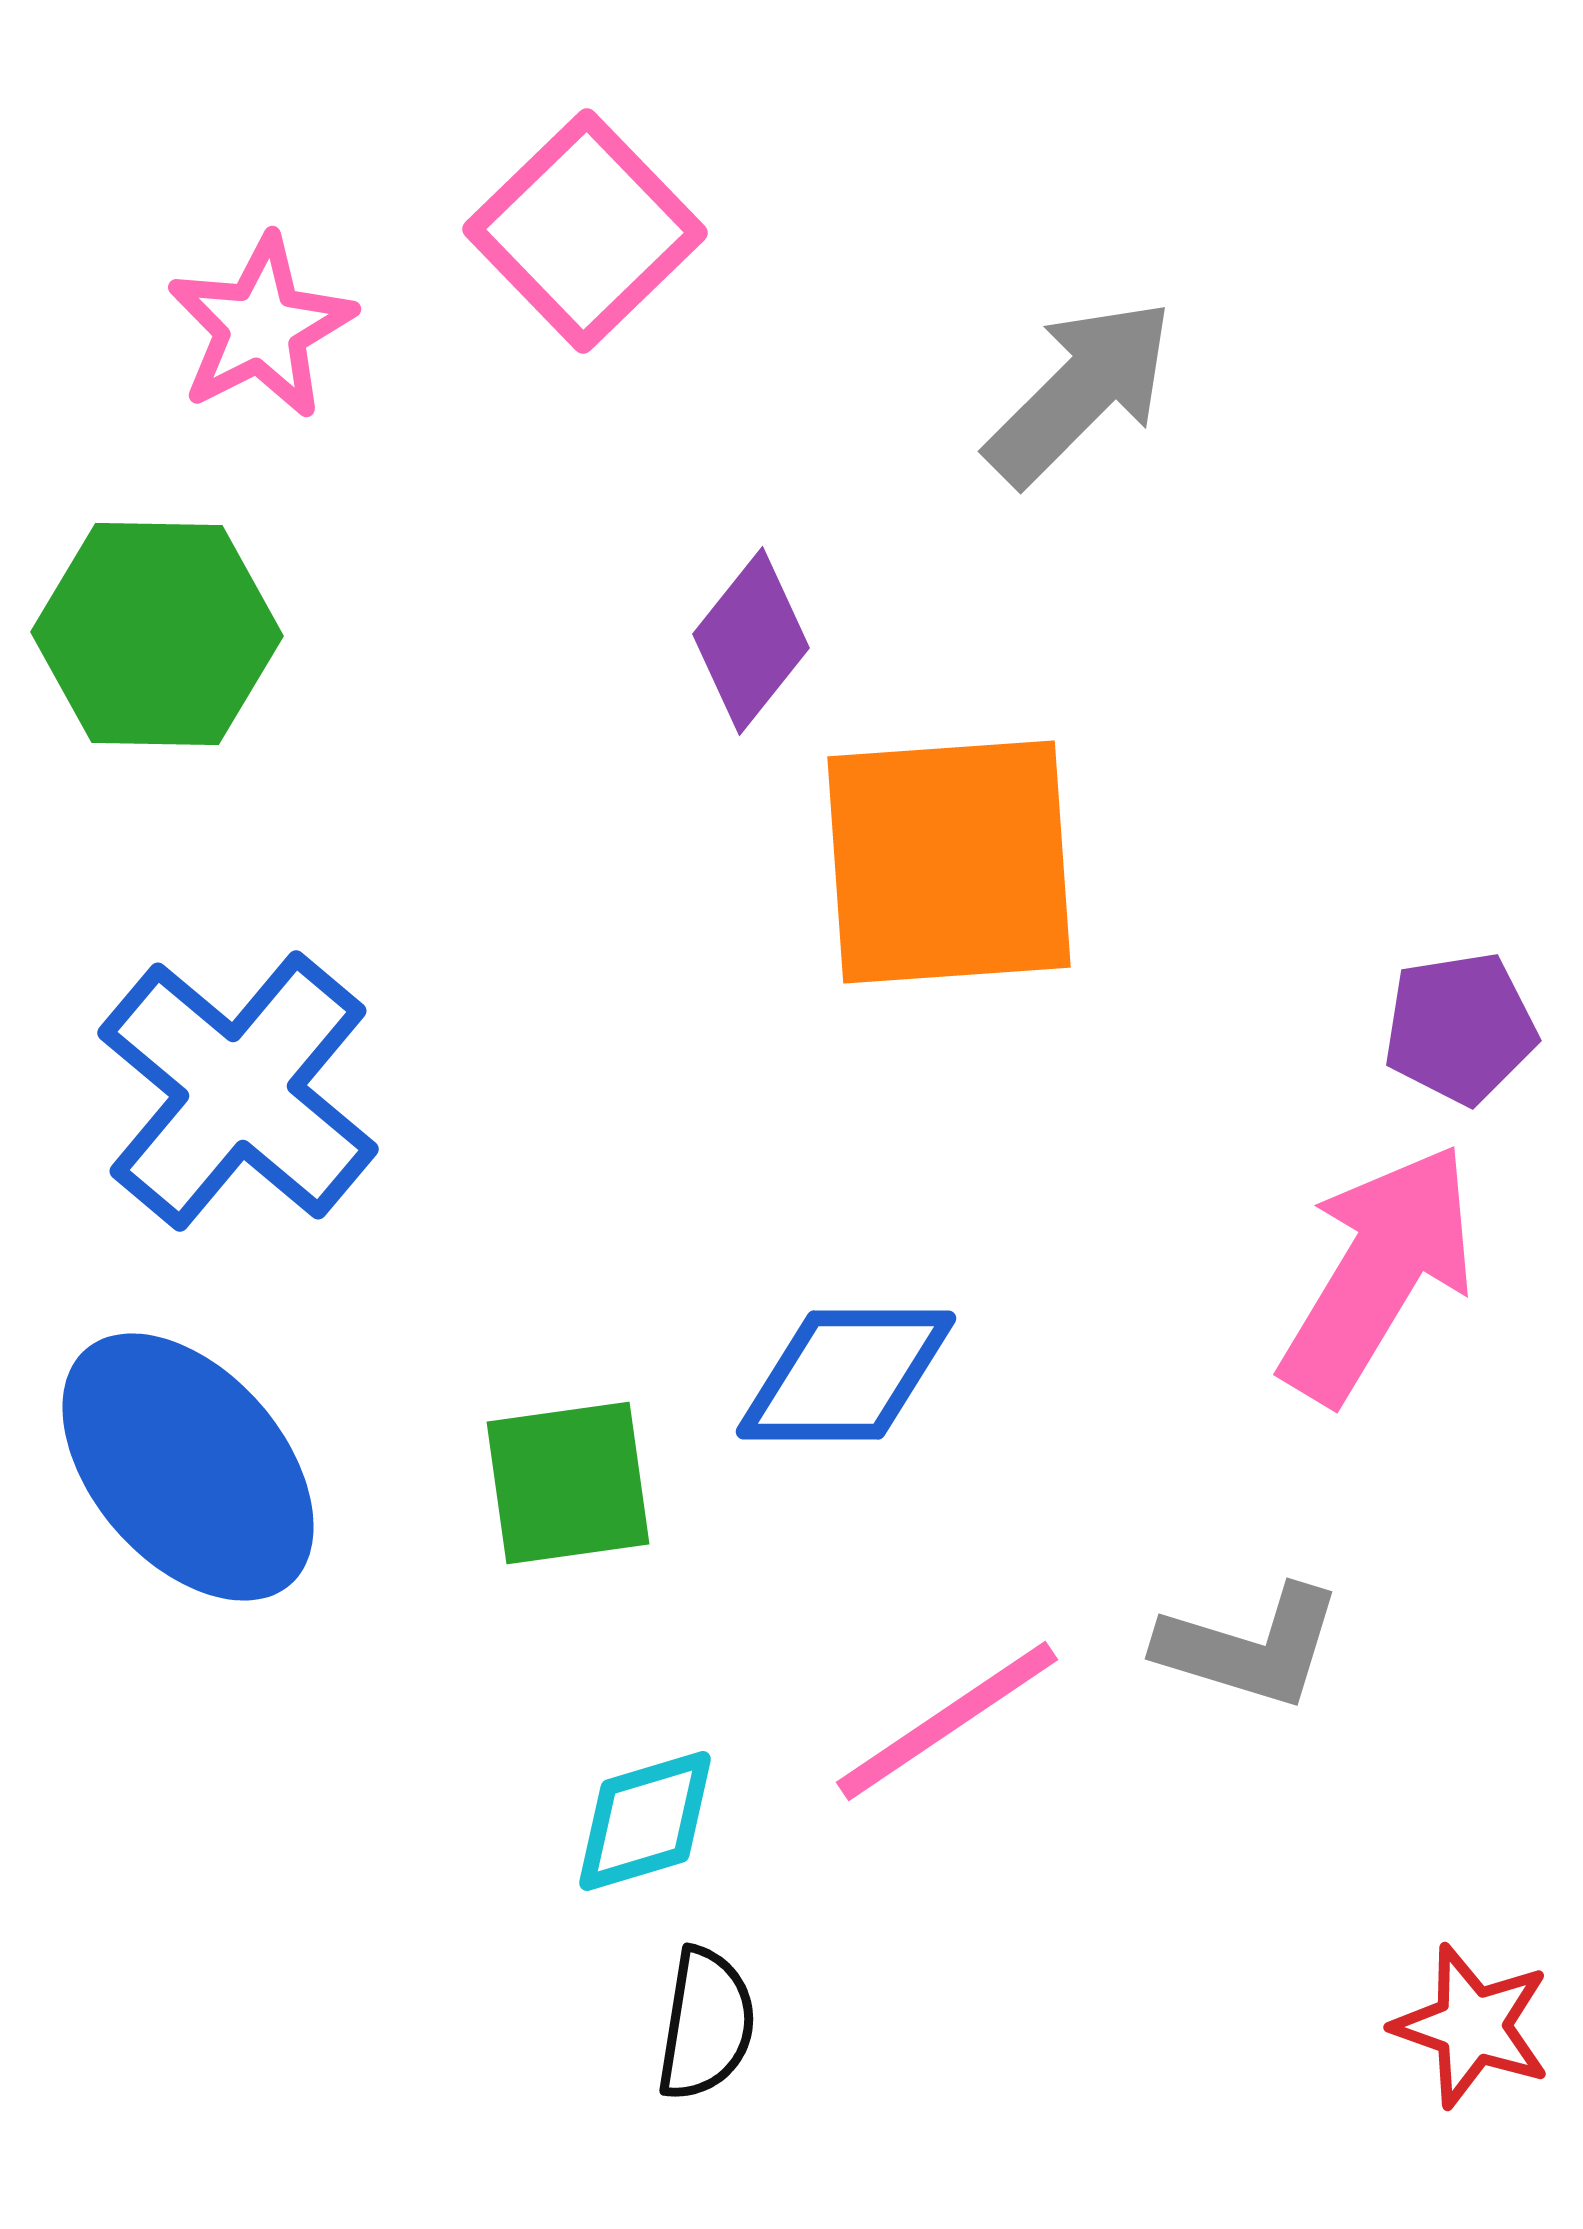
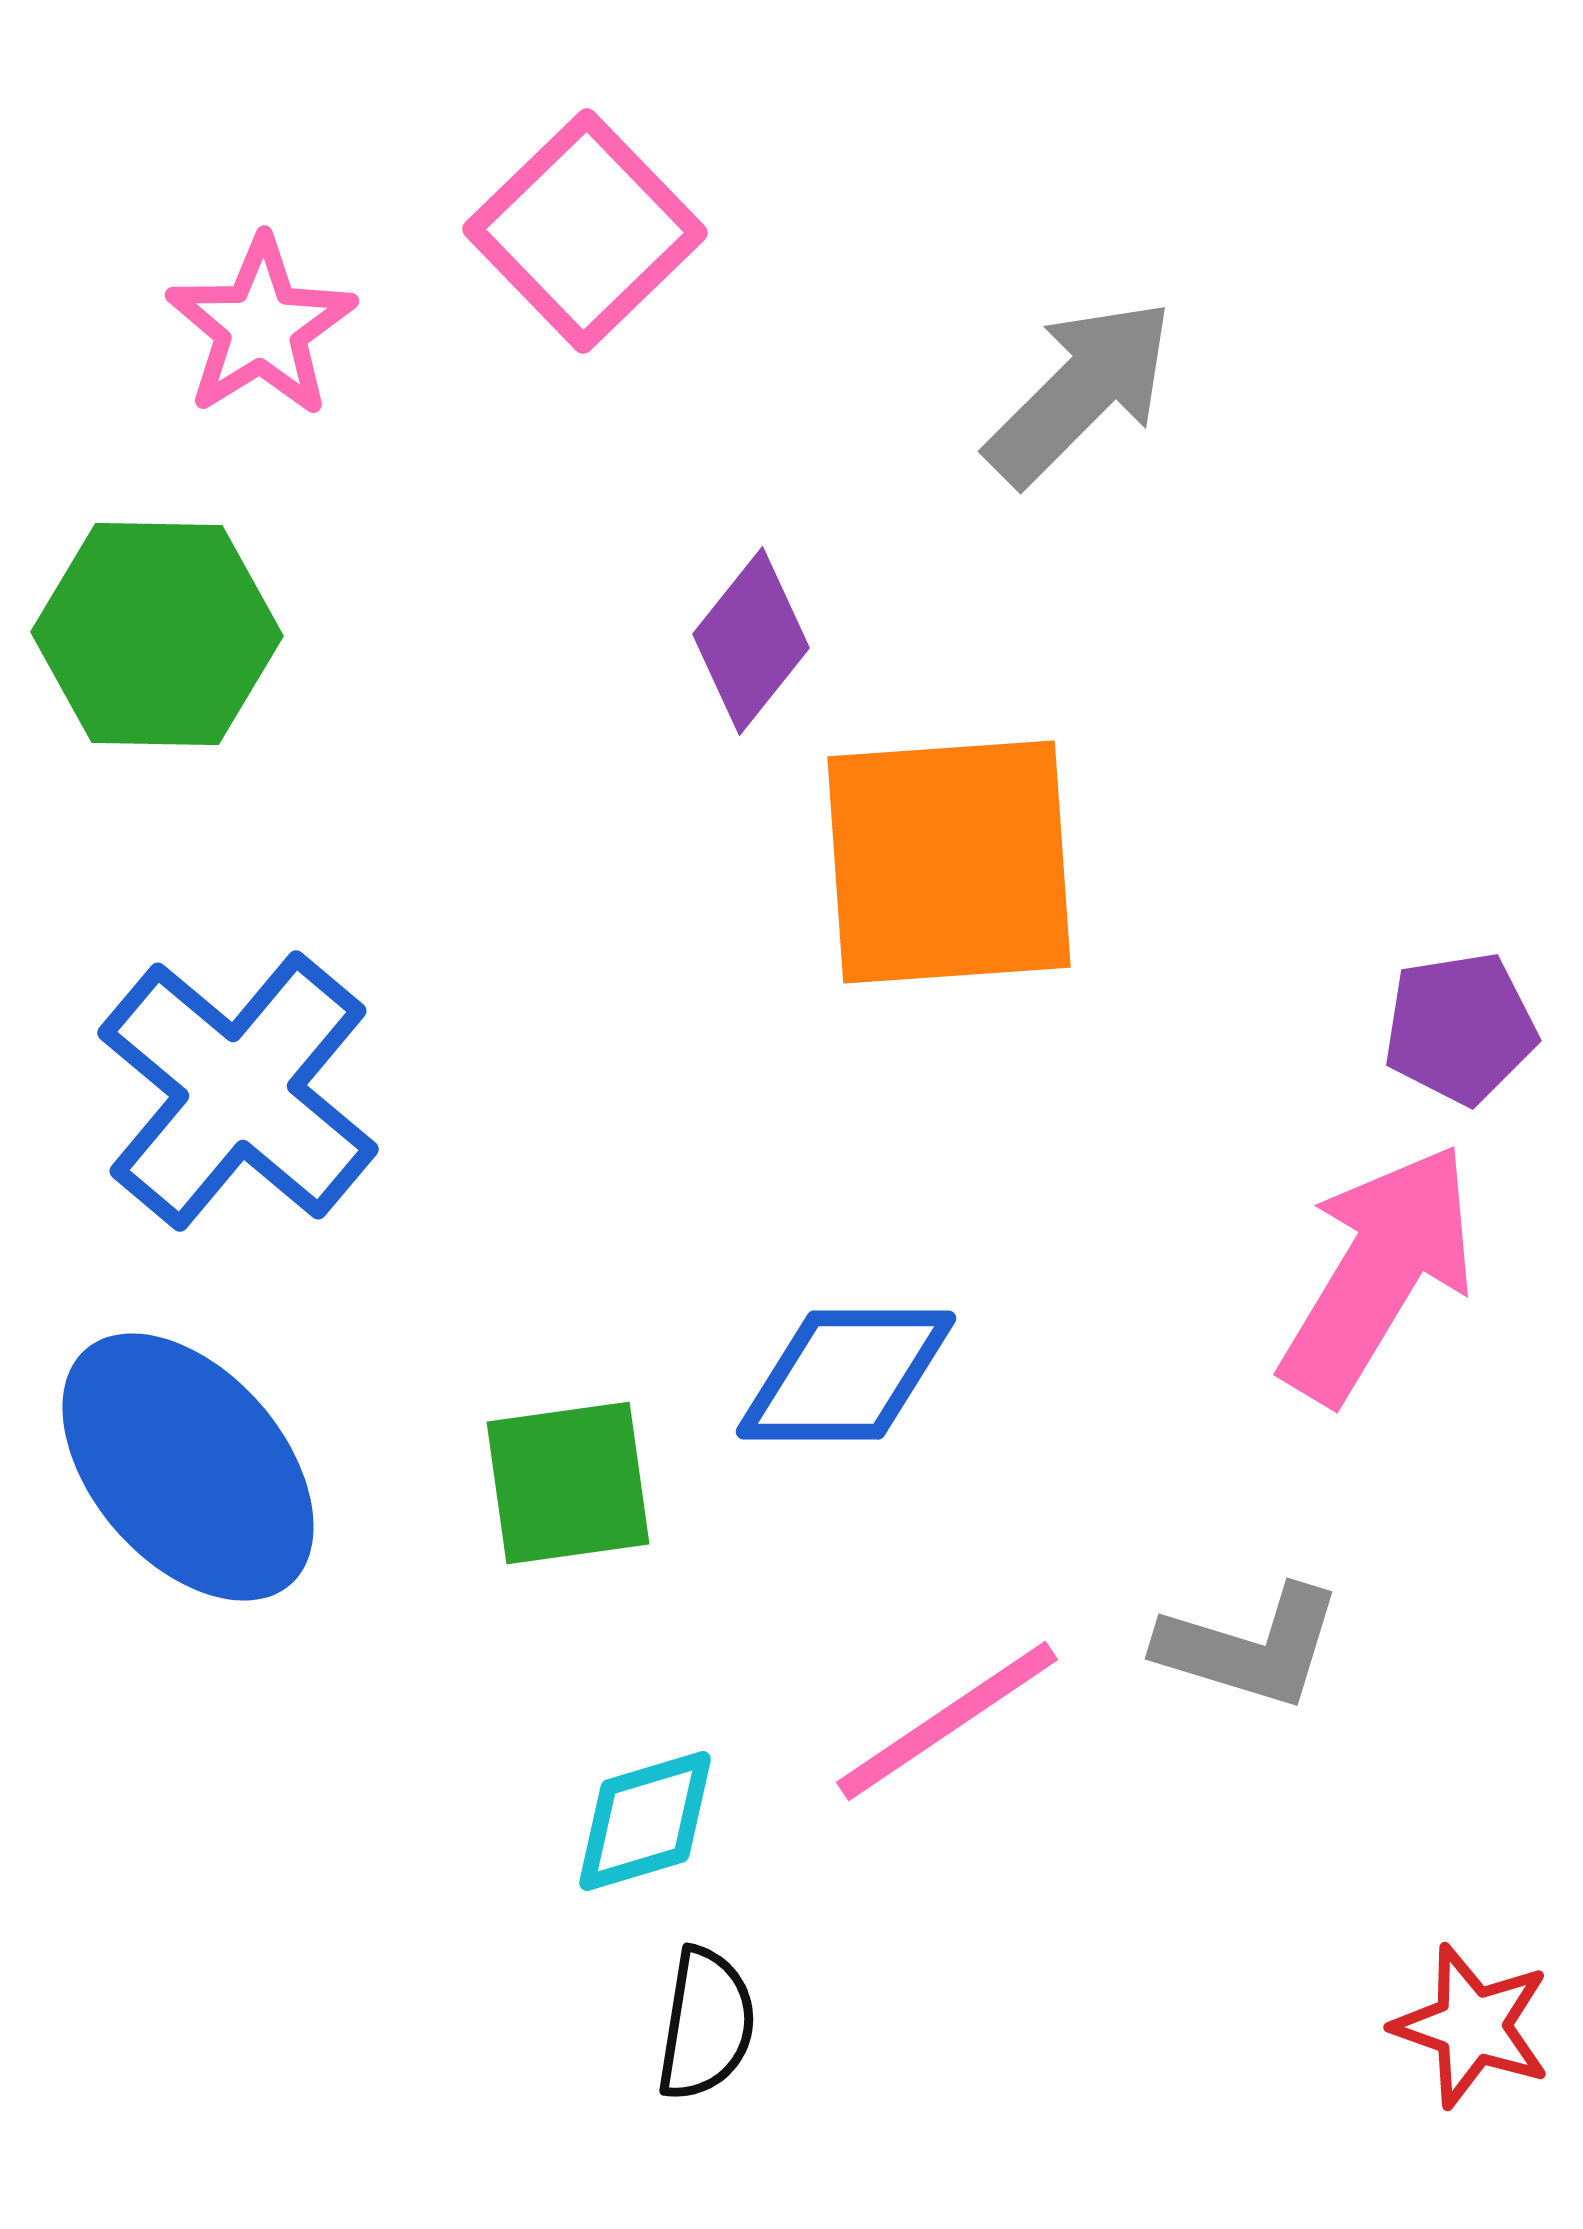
pink star: rotated 5 degrees counterclockwise
